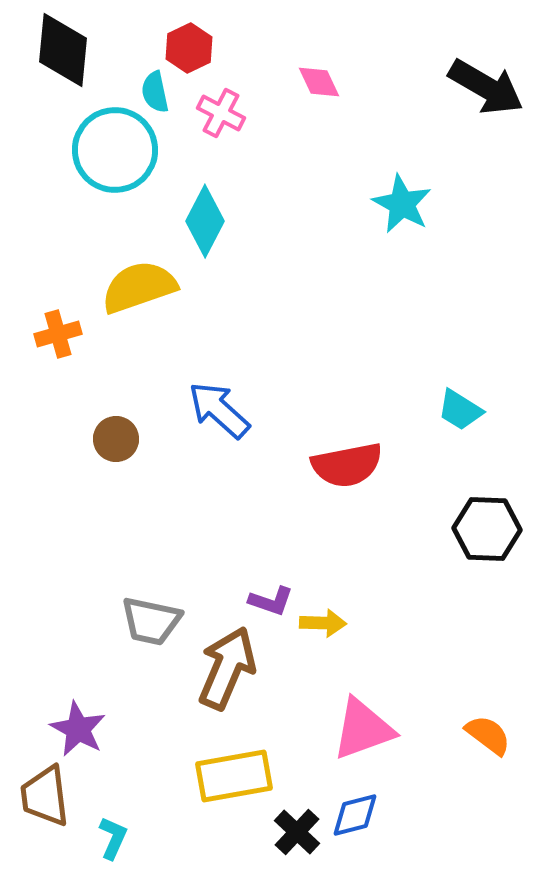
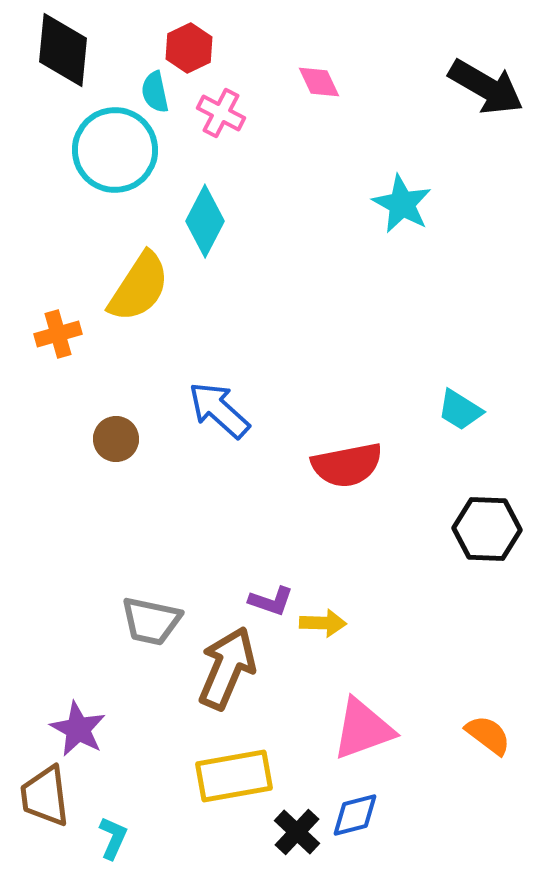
yellow semicircle: rotated 142 degrees clockwise
